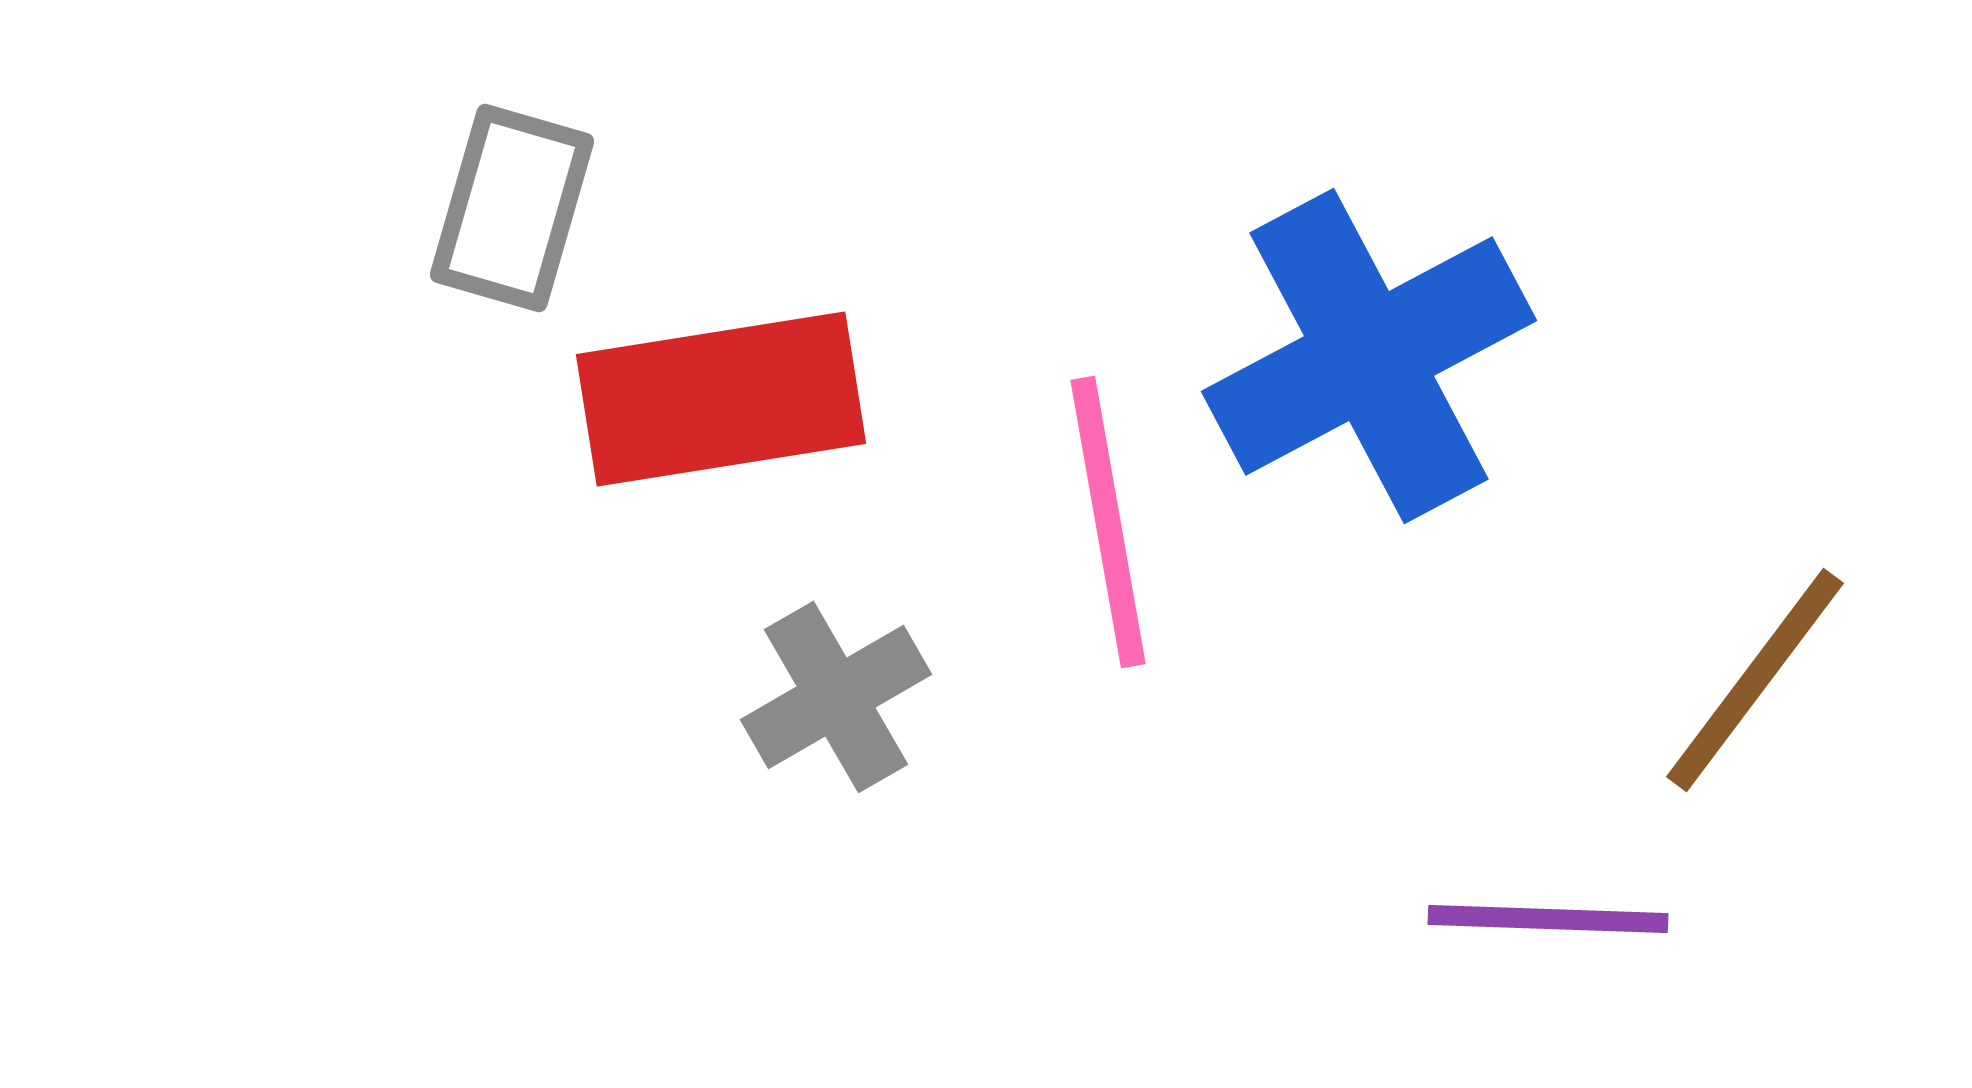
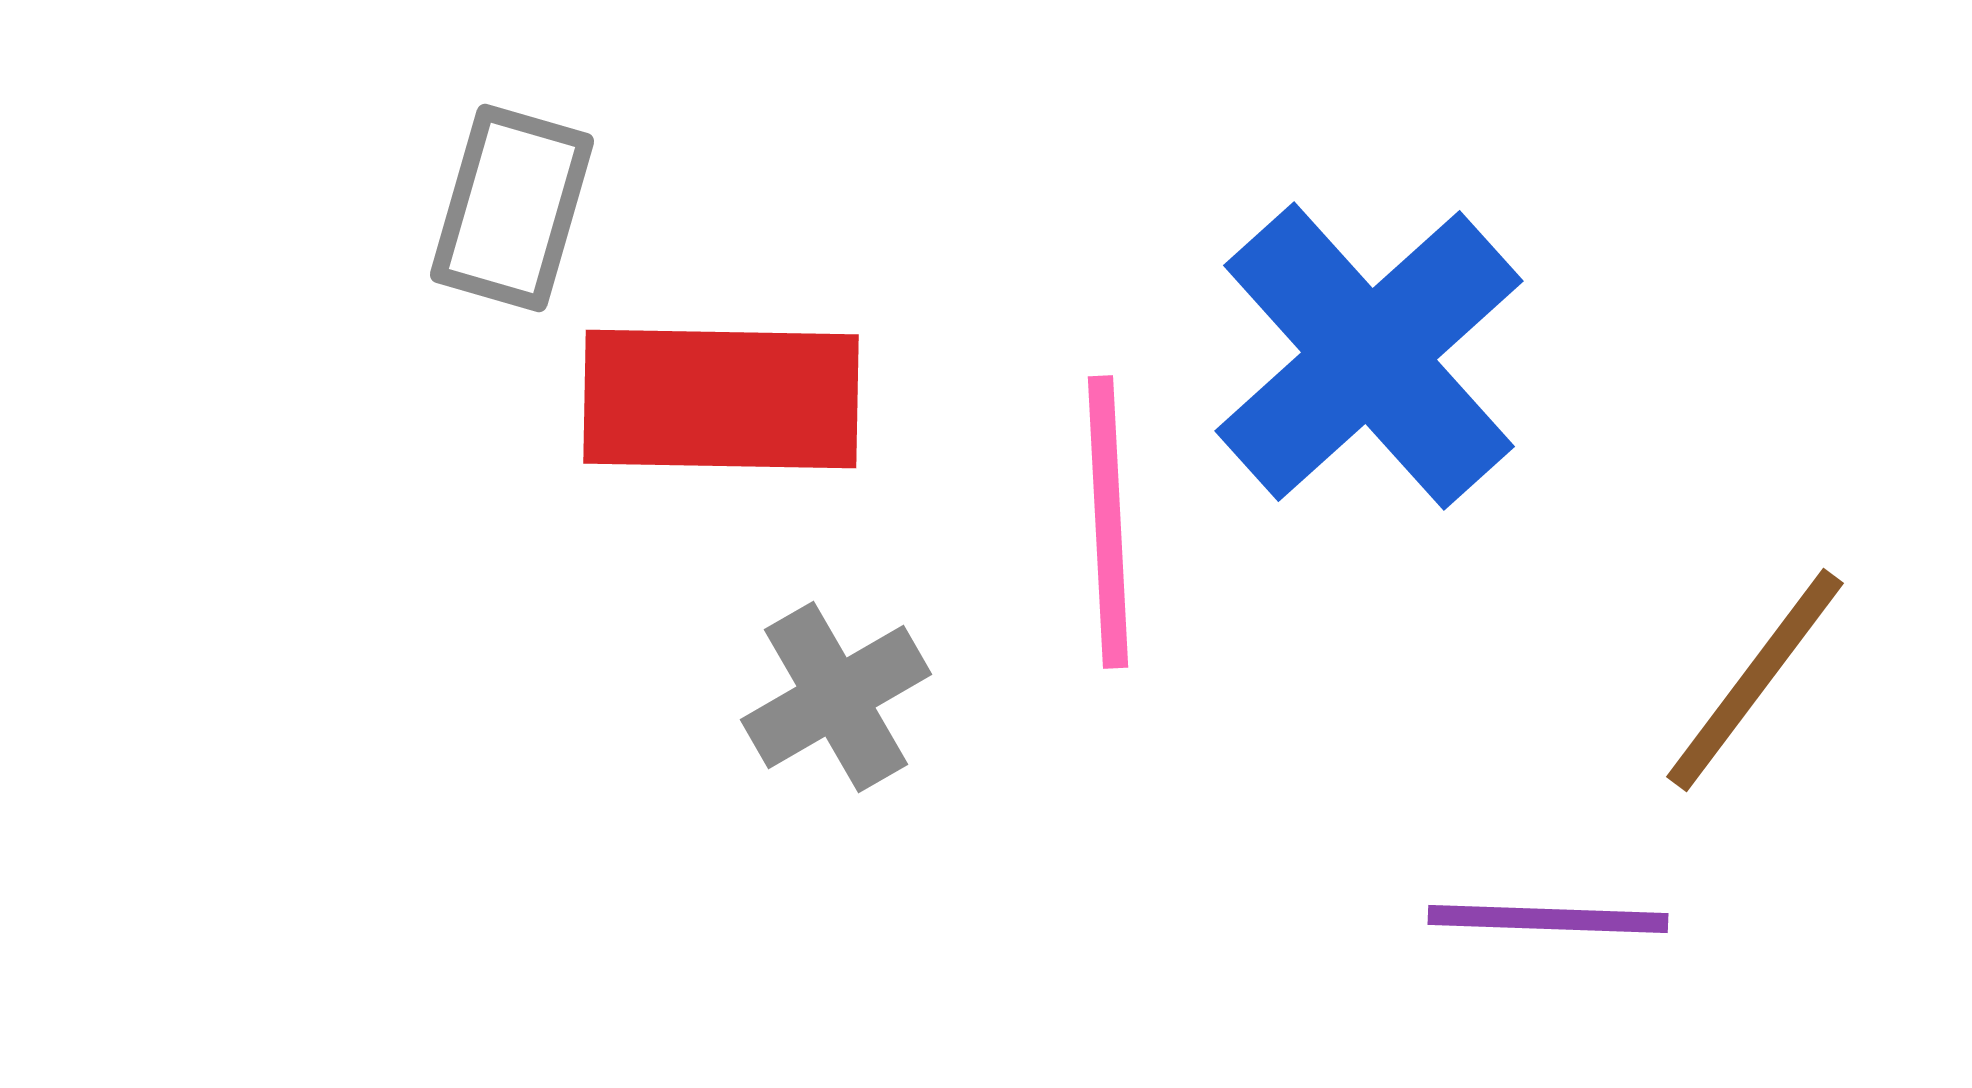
blue cross: rotated 14 degrees counterclockwise
red rectangle: rotated 10 degrees clockwise
pink line: rotated 7 degrees clockwise
